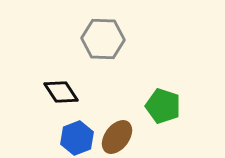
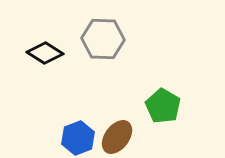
black diamond: moved 16 px left, 39 px up; rotated 24 degrees counterclockwise
green pentagon: rotated 12 degrees clockwise
blue hexagon: moved 1 px right
